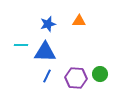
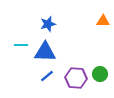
orange triangle: moved 24 px right
blue line: rotated 24 degrees clockwise
